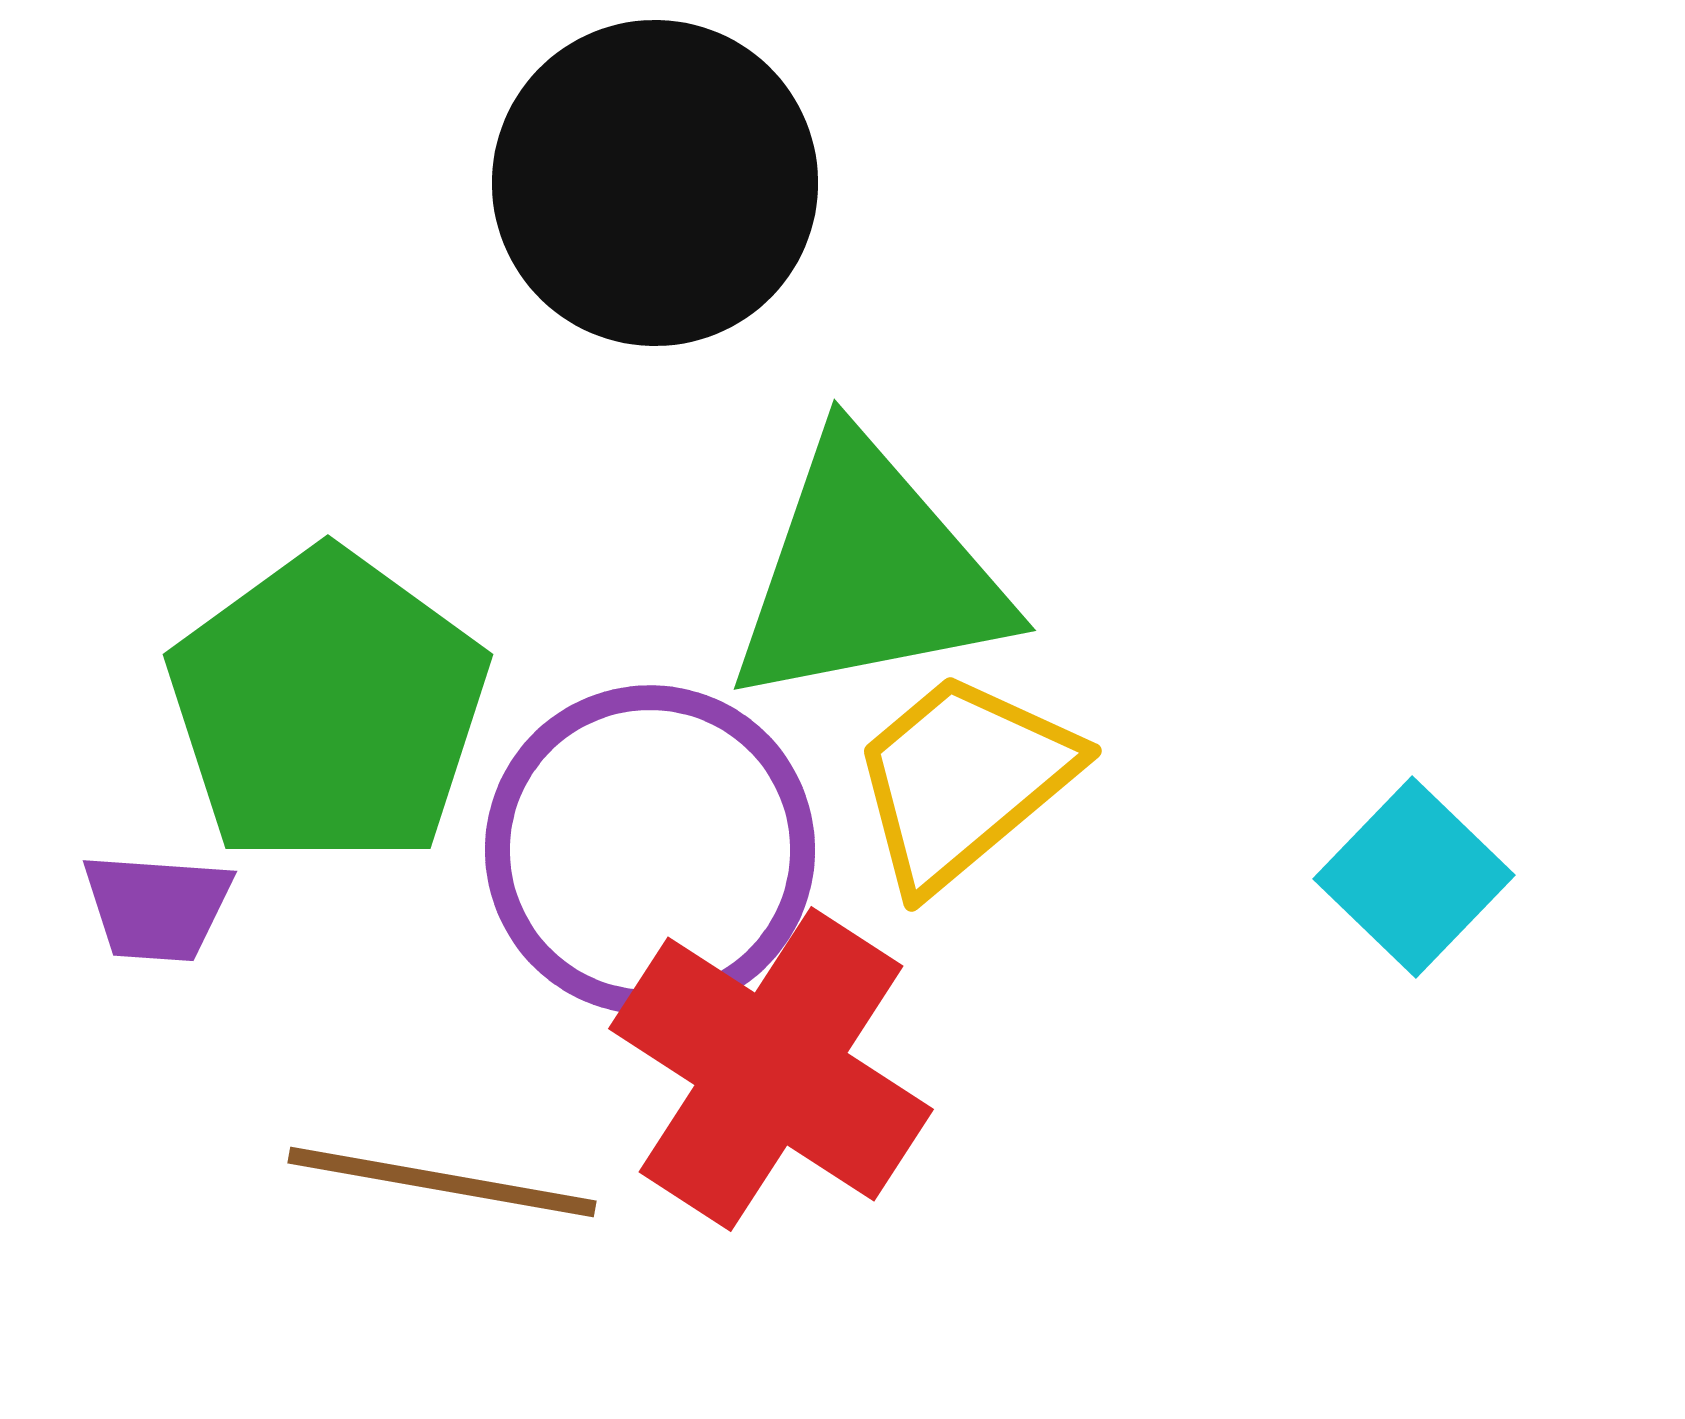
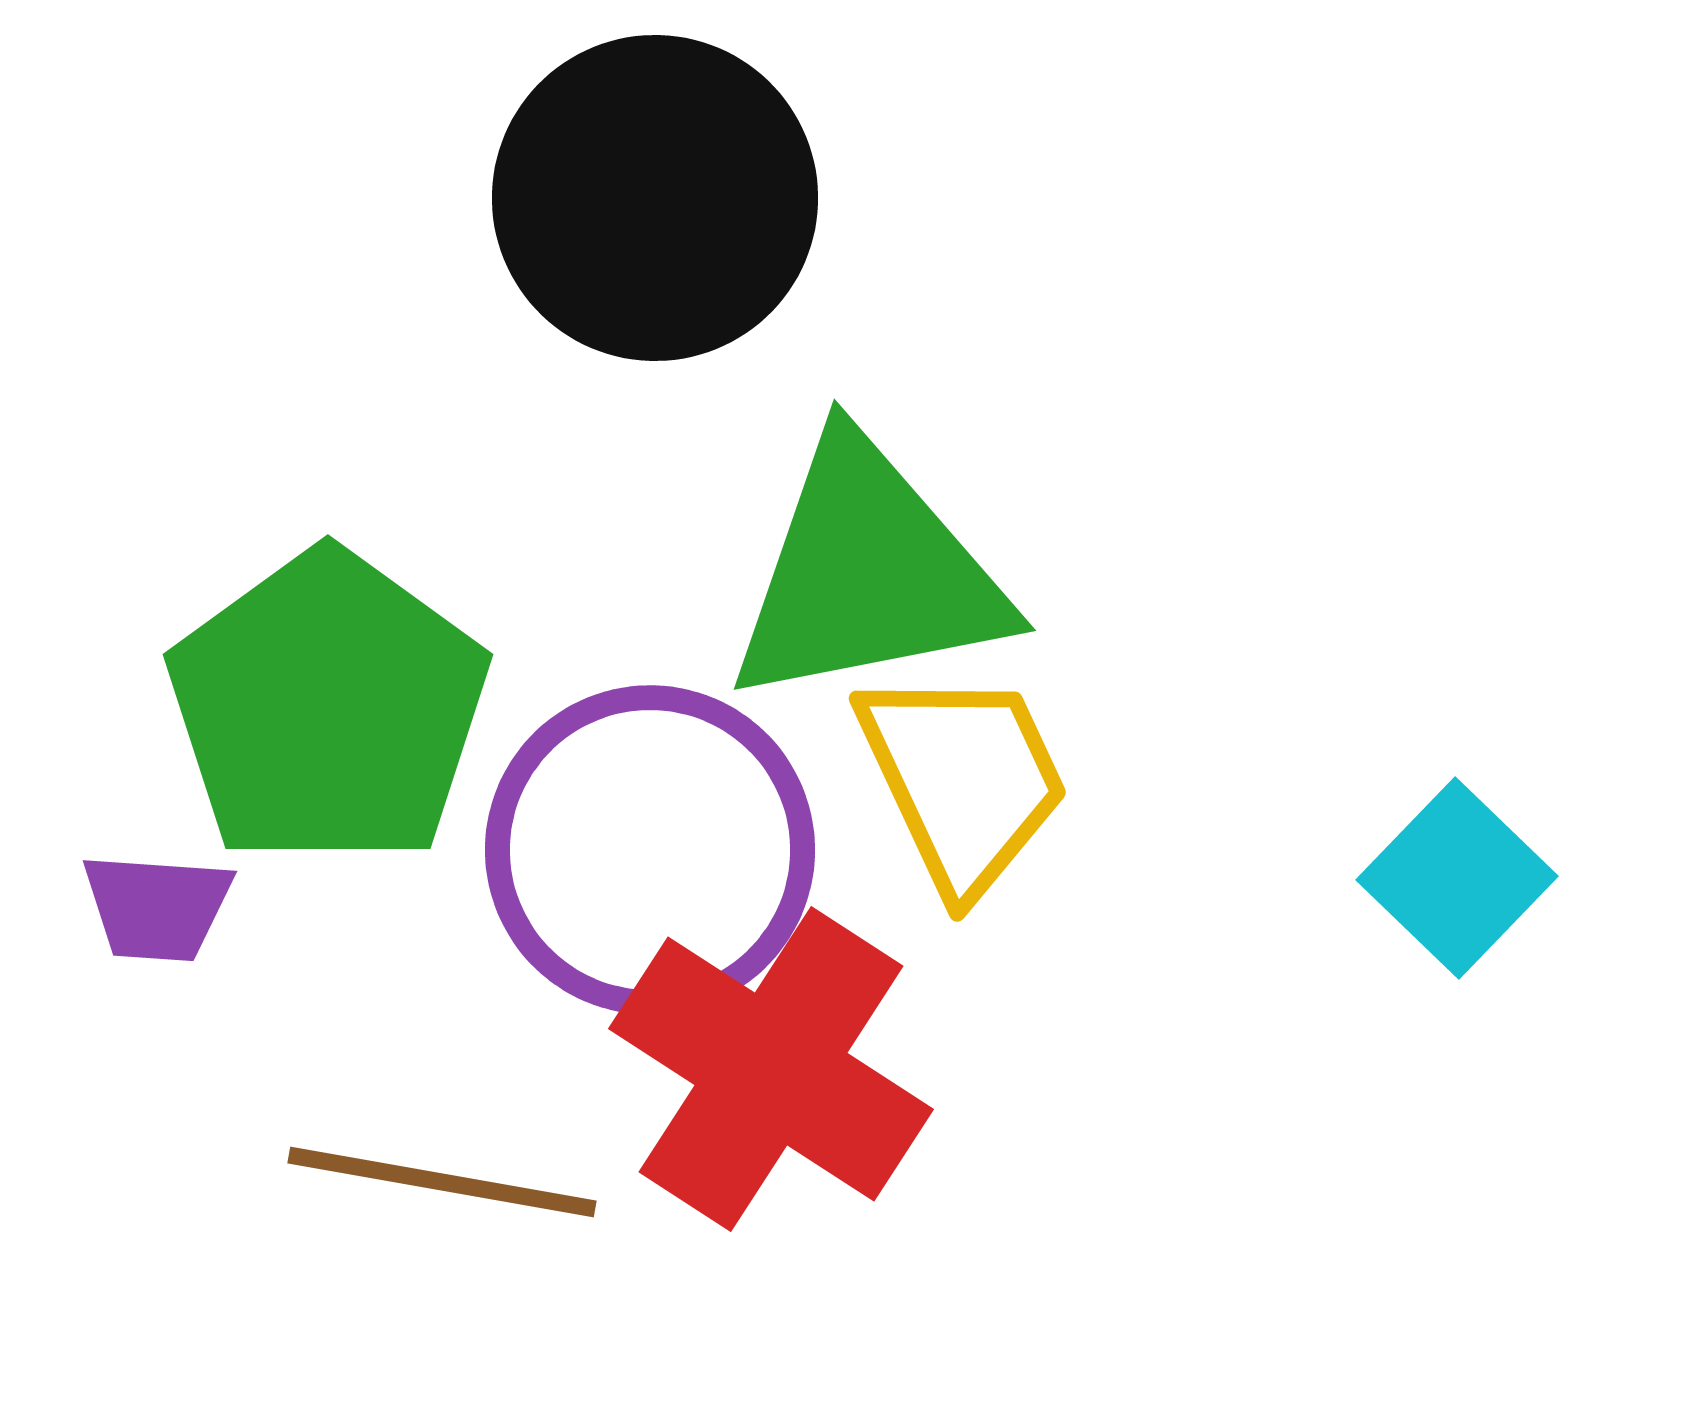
black circle: moved 15 px down
yellow trapezoid: rotated 105 degrees clockwise
cyan square: moved 43 px right, 1 px down
